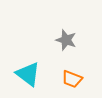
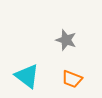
cyan triangle: moved 1 px left, 2 px down
